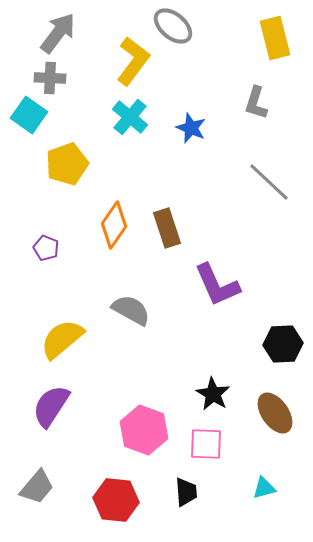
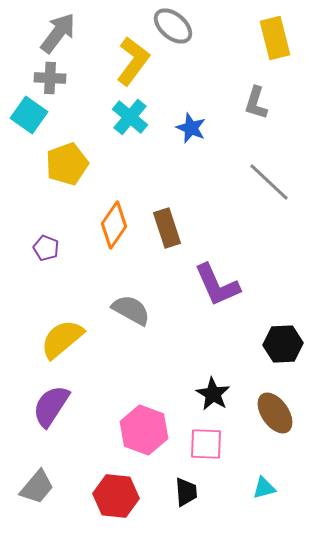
red hexagon: moved 4 px up
